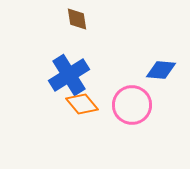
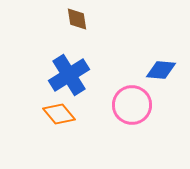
orange diamond: moved 23 px left, 10 px down
